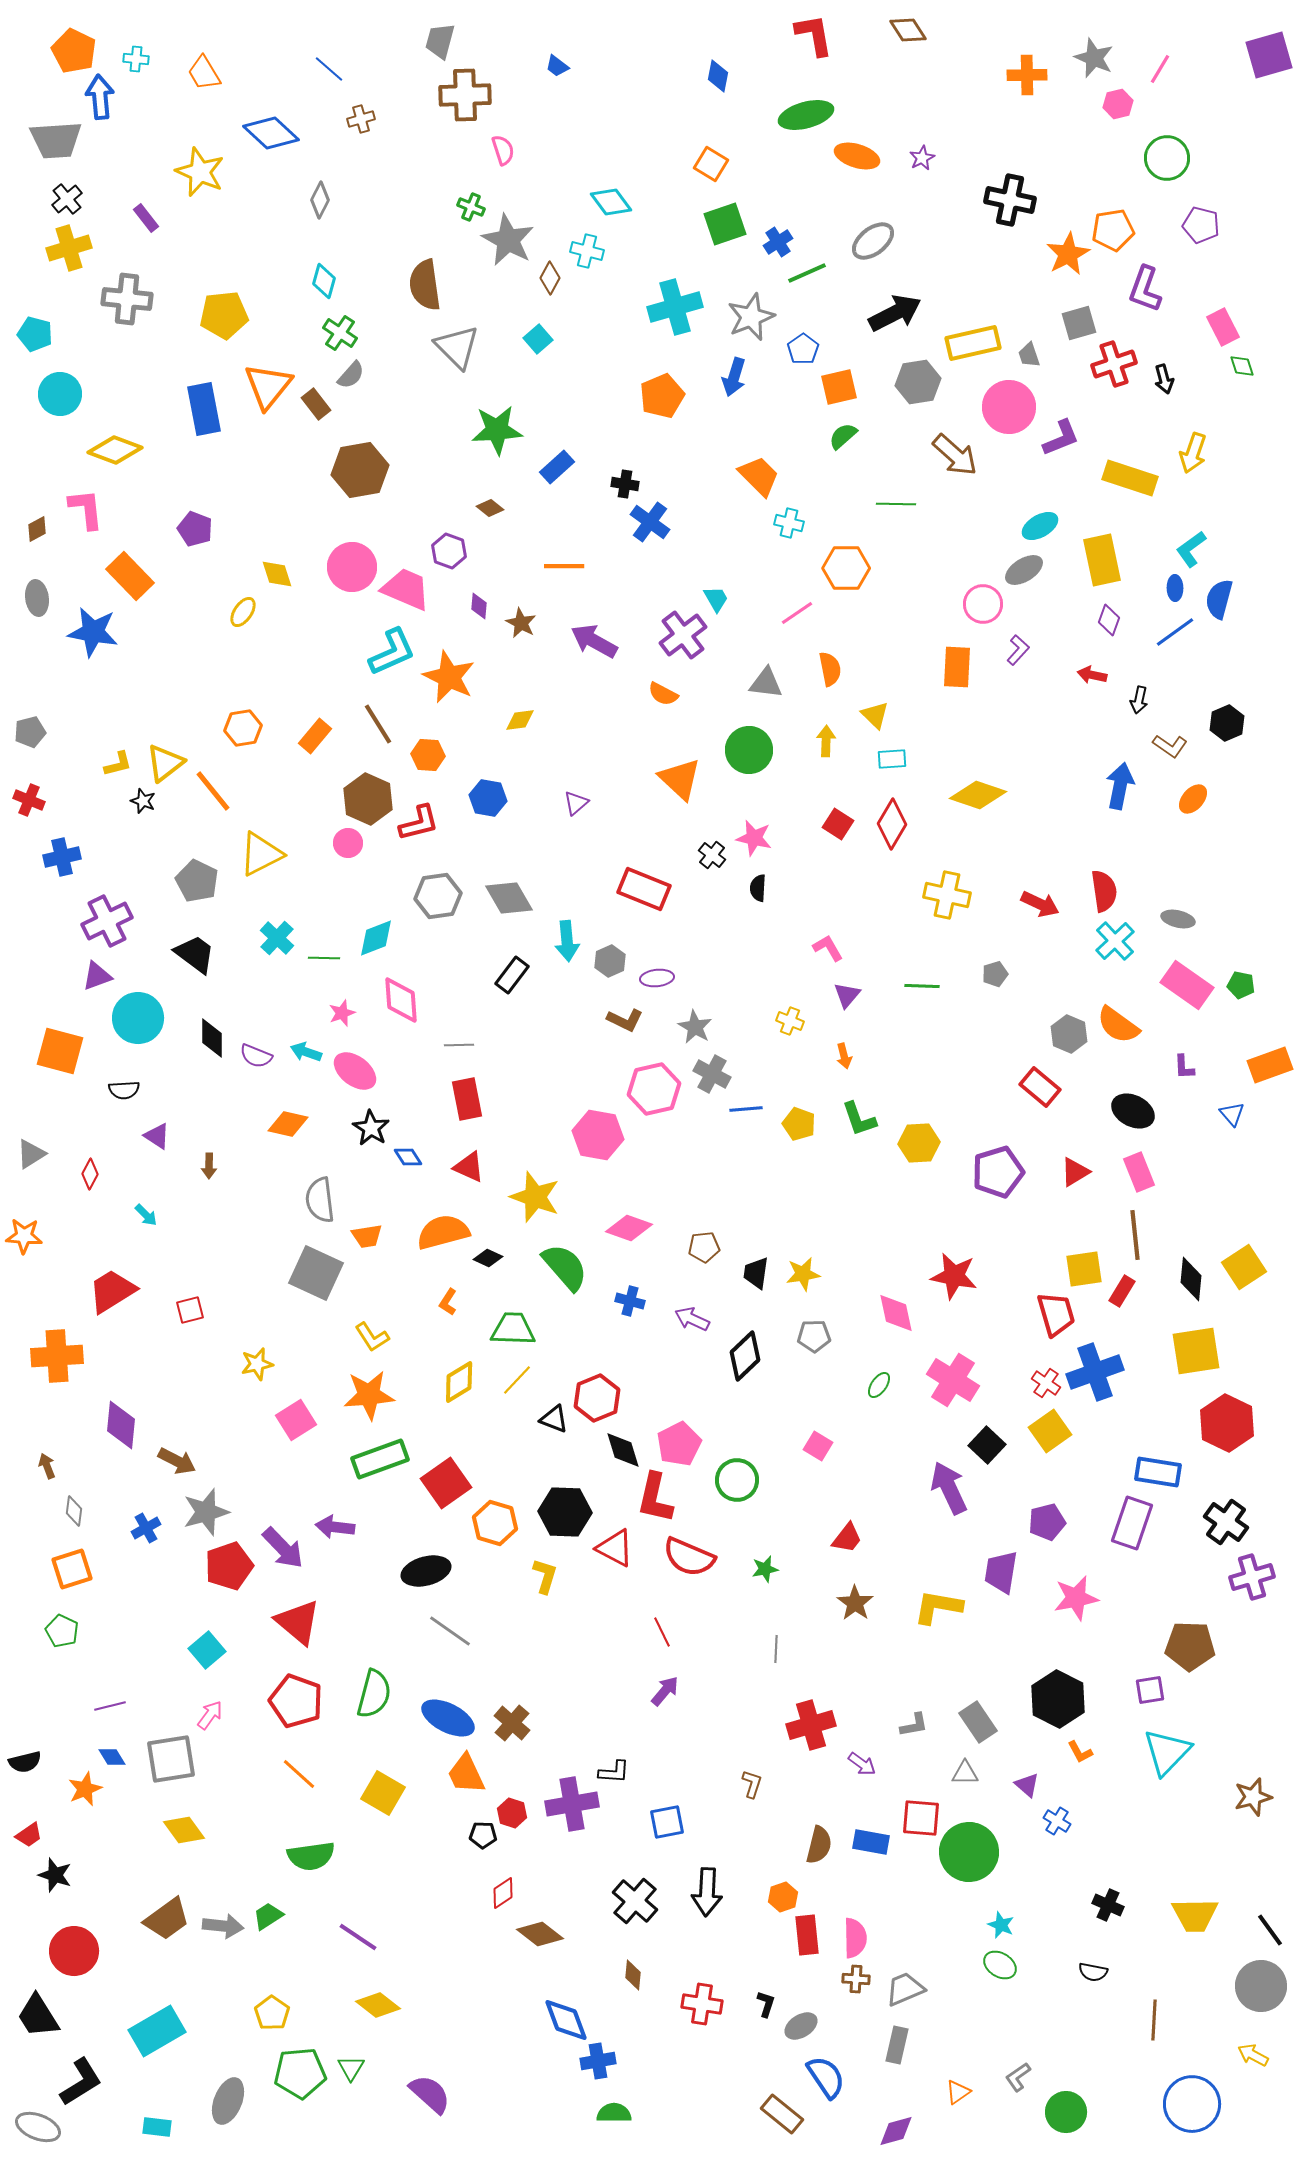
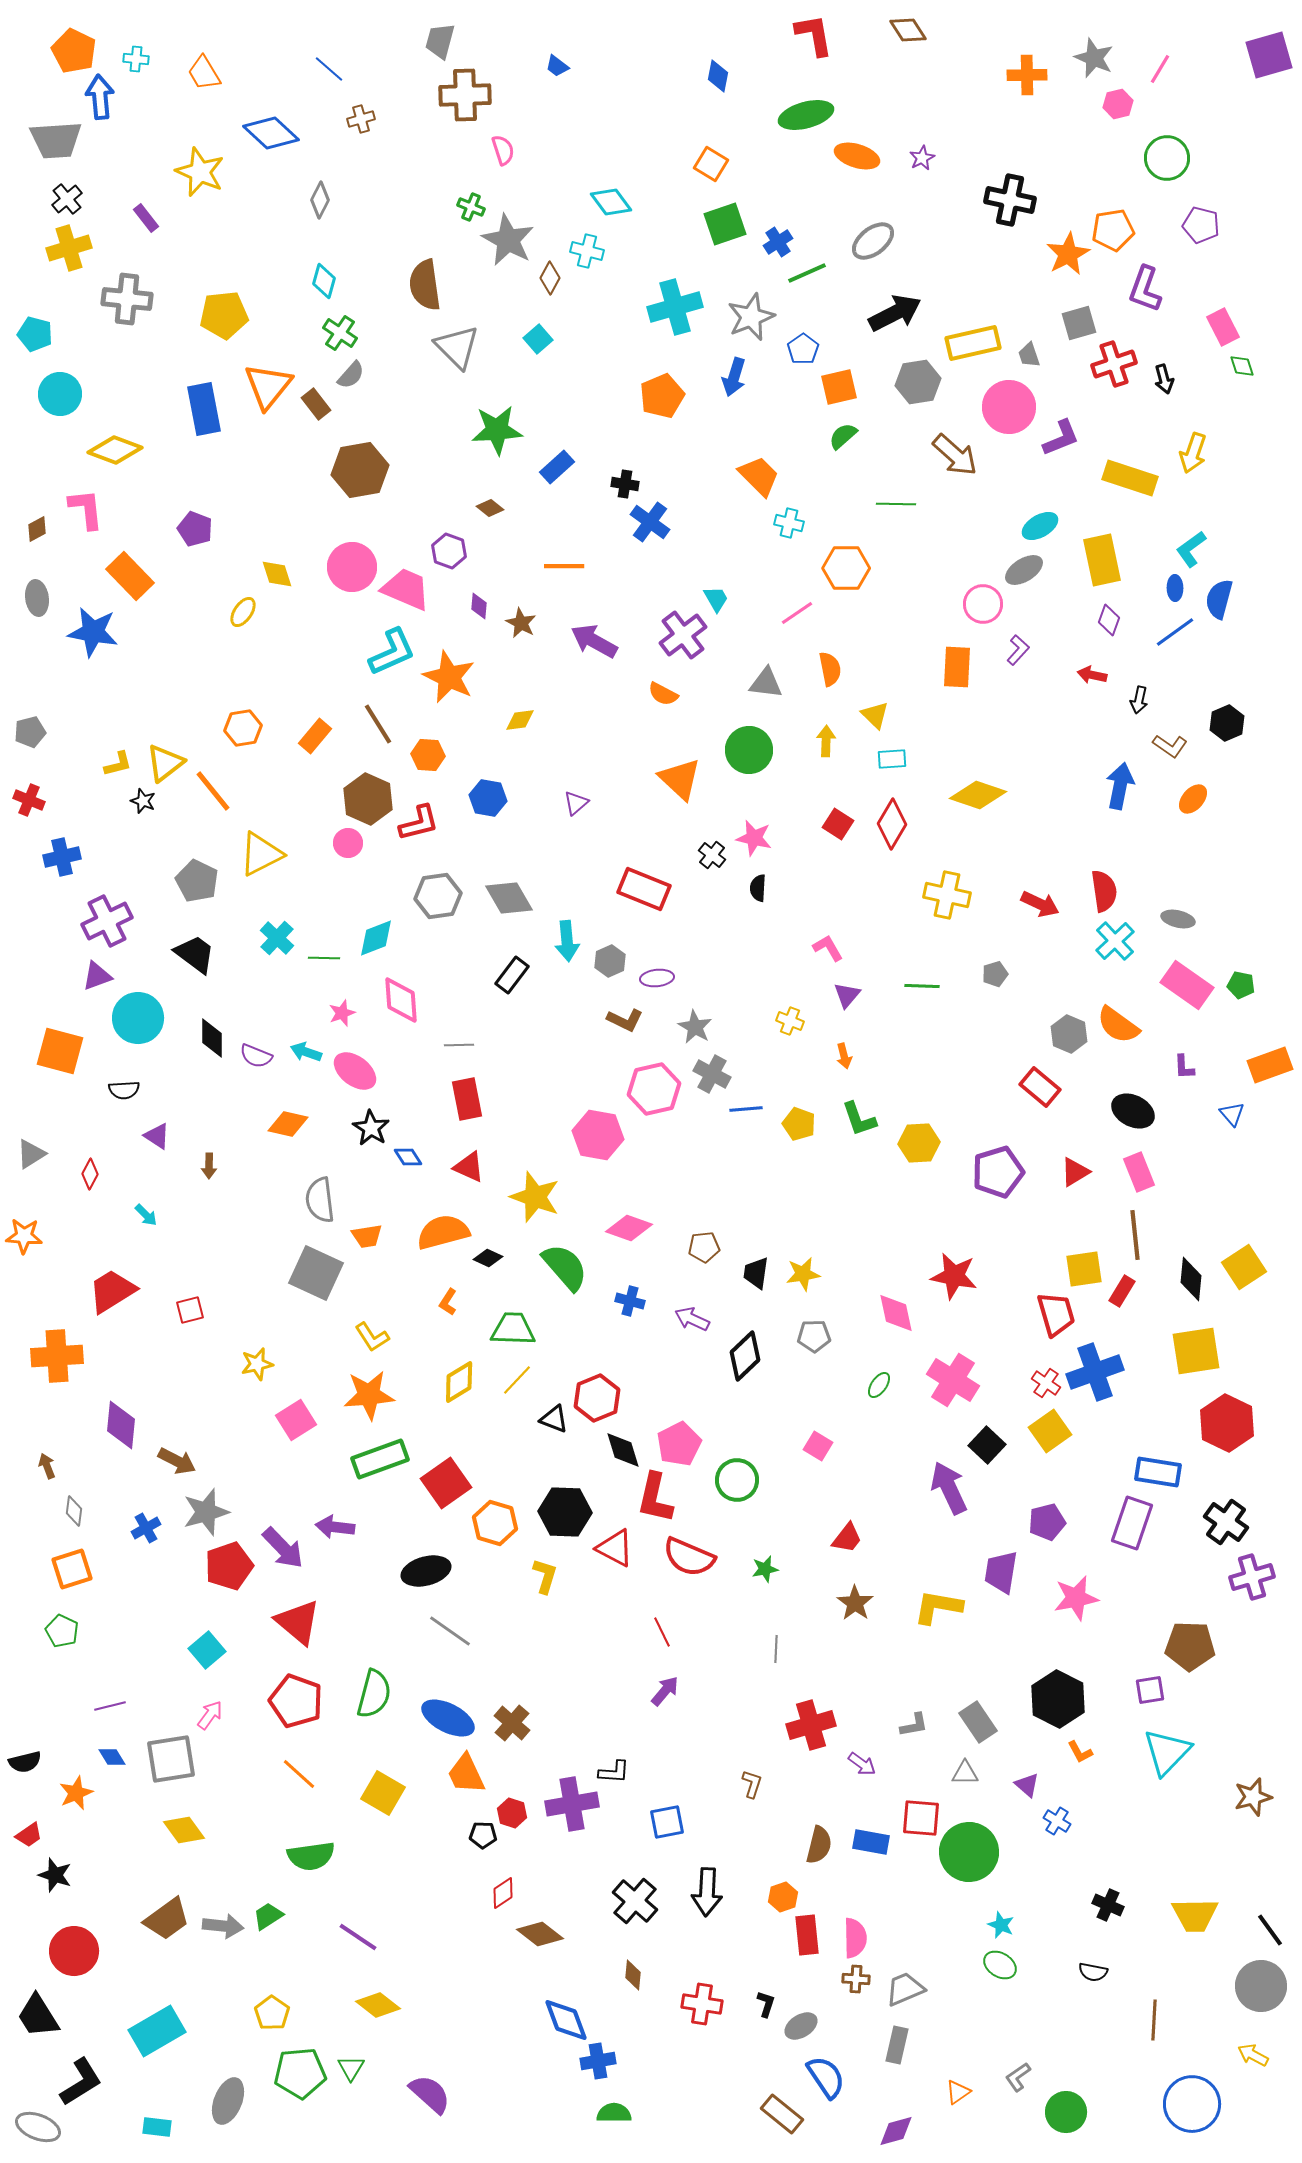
orange star at (85, 1789): moved 9 px left, 4 px down
